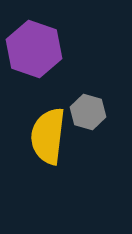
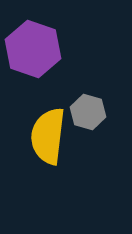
purple hexagon: moved 1 px left
